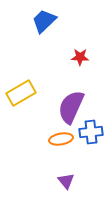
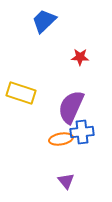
yellow rectangle: rotated 48 degrees clockwise
blue cross: moved 9 px left
